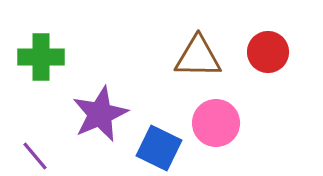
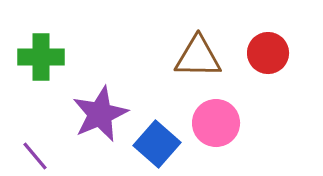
red circle: moved 1 px down
blue square: moved 2 px left, 4 px up; rotated 15 degrees clockwise
